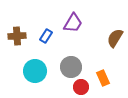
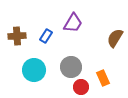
cyan circle: moved 1 px left, 1 px up
